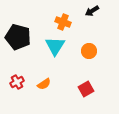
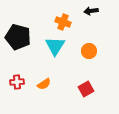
black arrow: moved 1 px left; rotated 24 degrees clockwise
red cross: rotated 24 degrees clockwise
